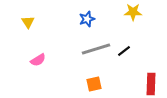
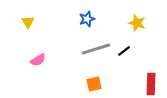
yellow star: moved 4 px right, 11 px down; rotated 18 degrees clockwise
